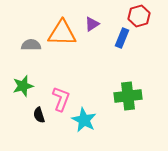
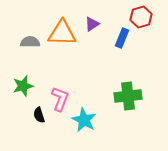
red hexagon: moved 2 px right, 1 px down
gray semicircle: moved 1 px left, 3 px up
pink L-shape: moved 1 px left
